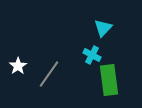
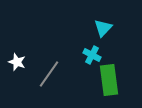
white star: moved 1 px left, 4 px up; rotated 18 degrees counterclockwise
